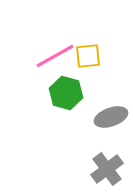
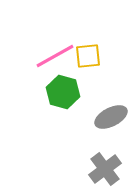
green hexagon: moved 3 px left, 1 px up
gray ellipse: rotated 8 degrees counterclockwise
gray cross: moved 2 px left
